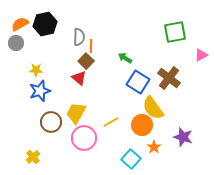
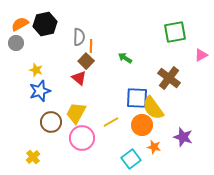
yellow star: rotated 16 degrees clockwise
blue square: moved 1 px left, 16 px down; rotated 30 degrees counterclockwise
pink circle: moved 2 px left
orange star: rotated 24 degrees counterclockwise
cyan square: rotated 12 degrees clockwise
